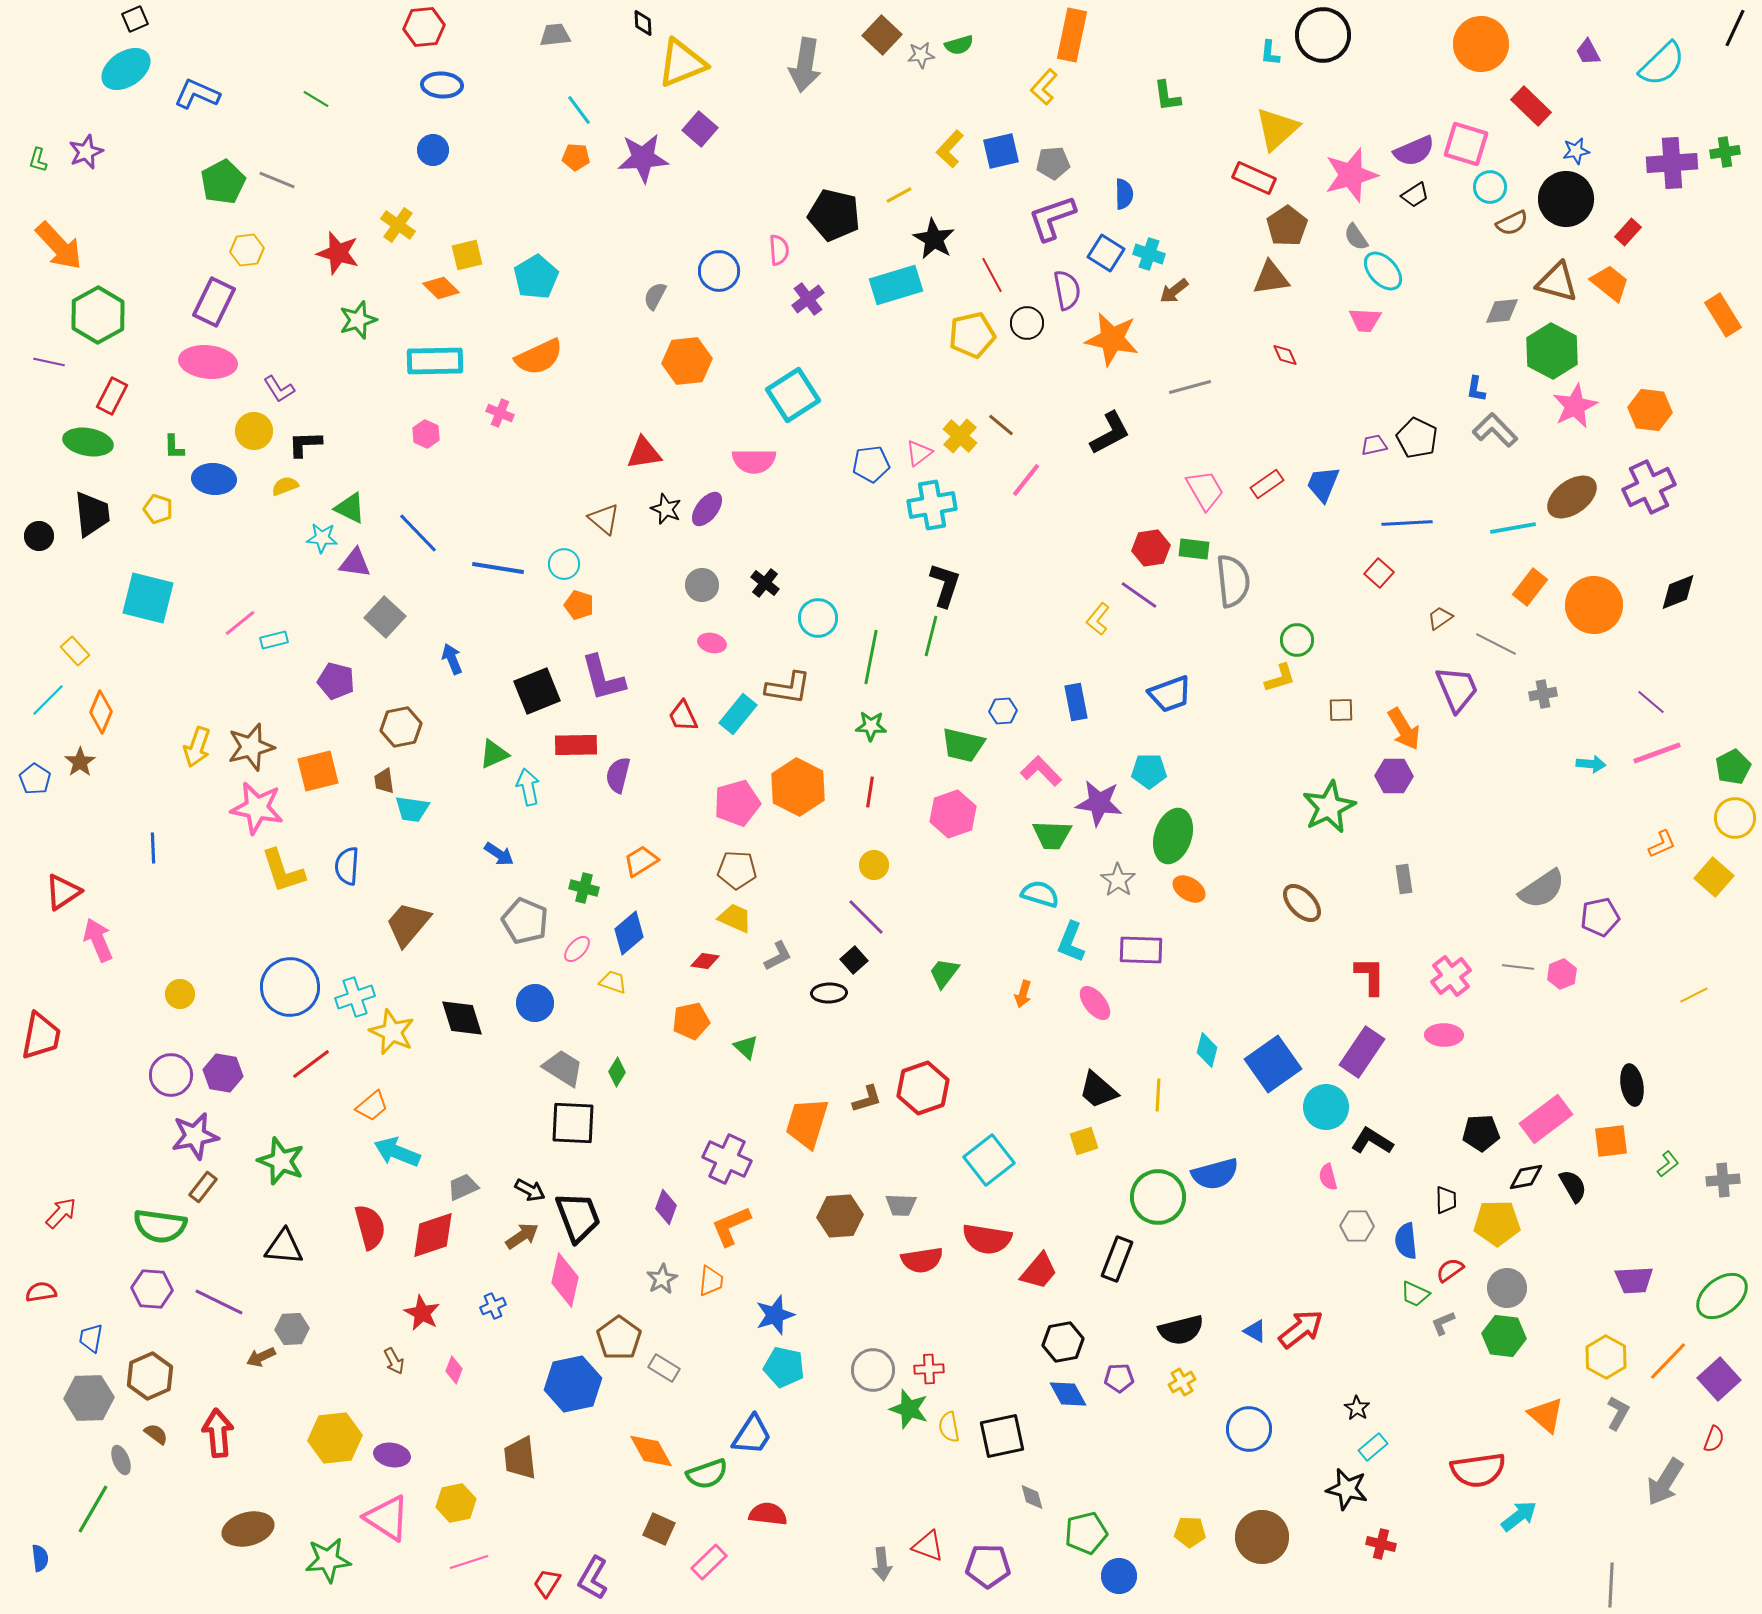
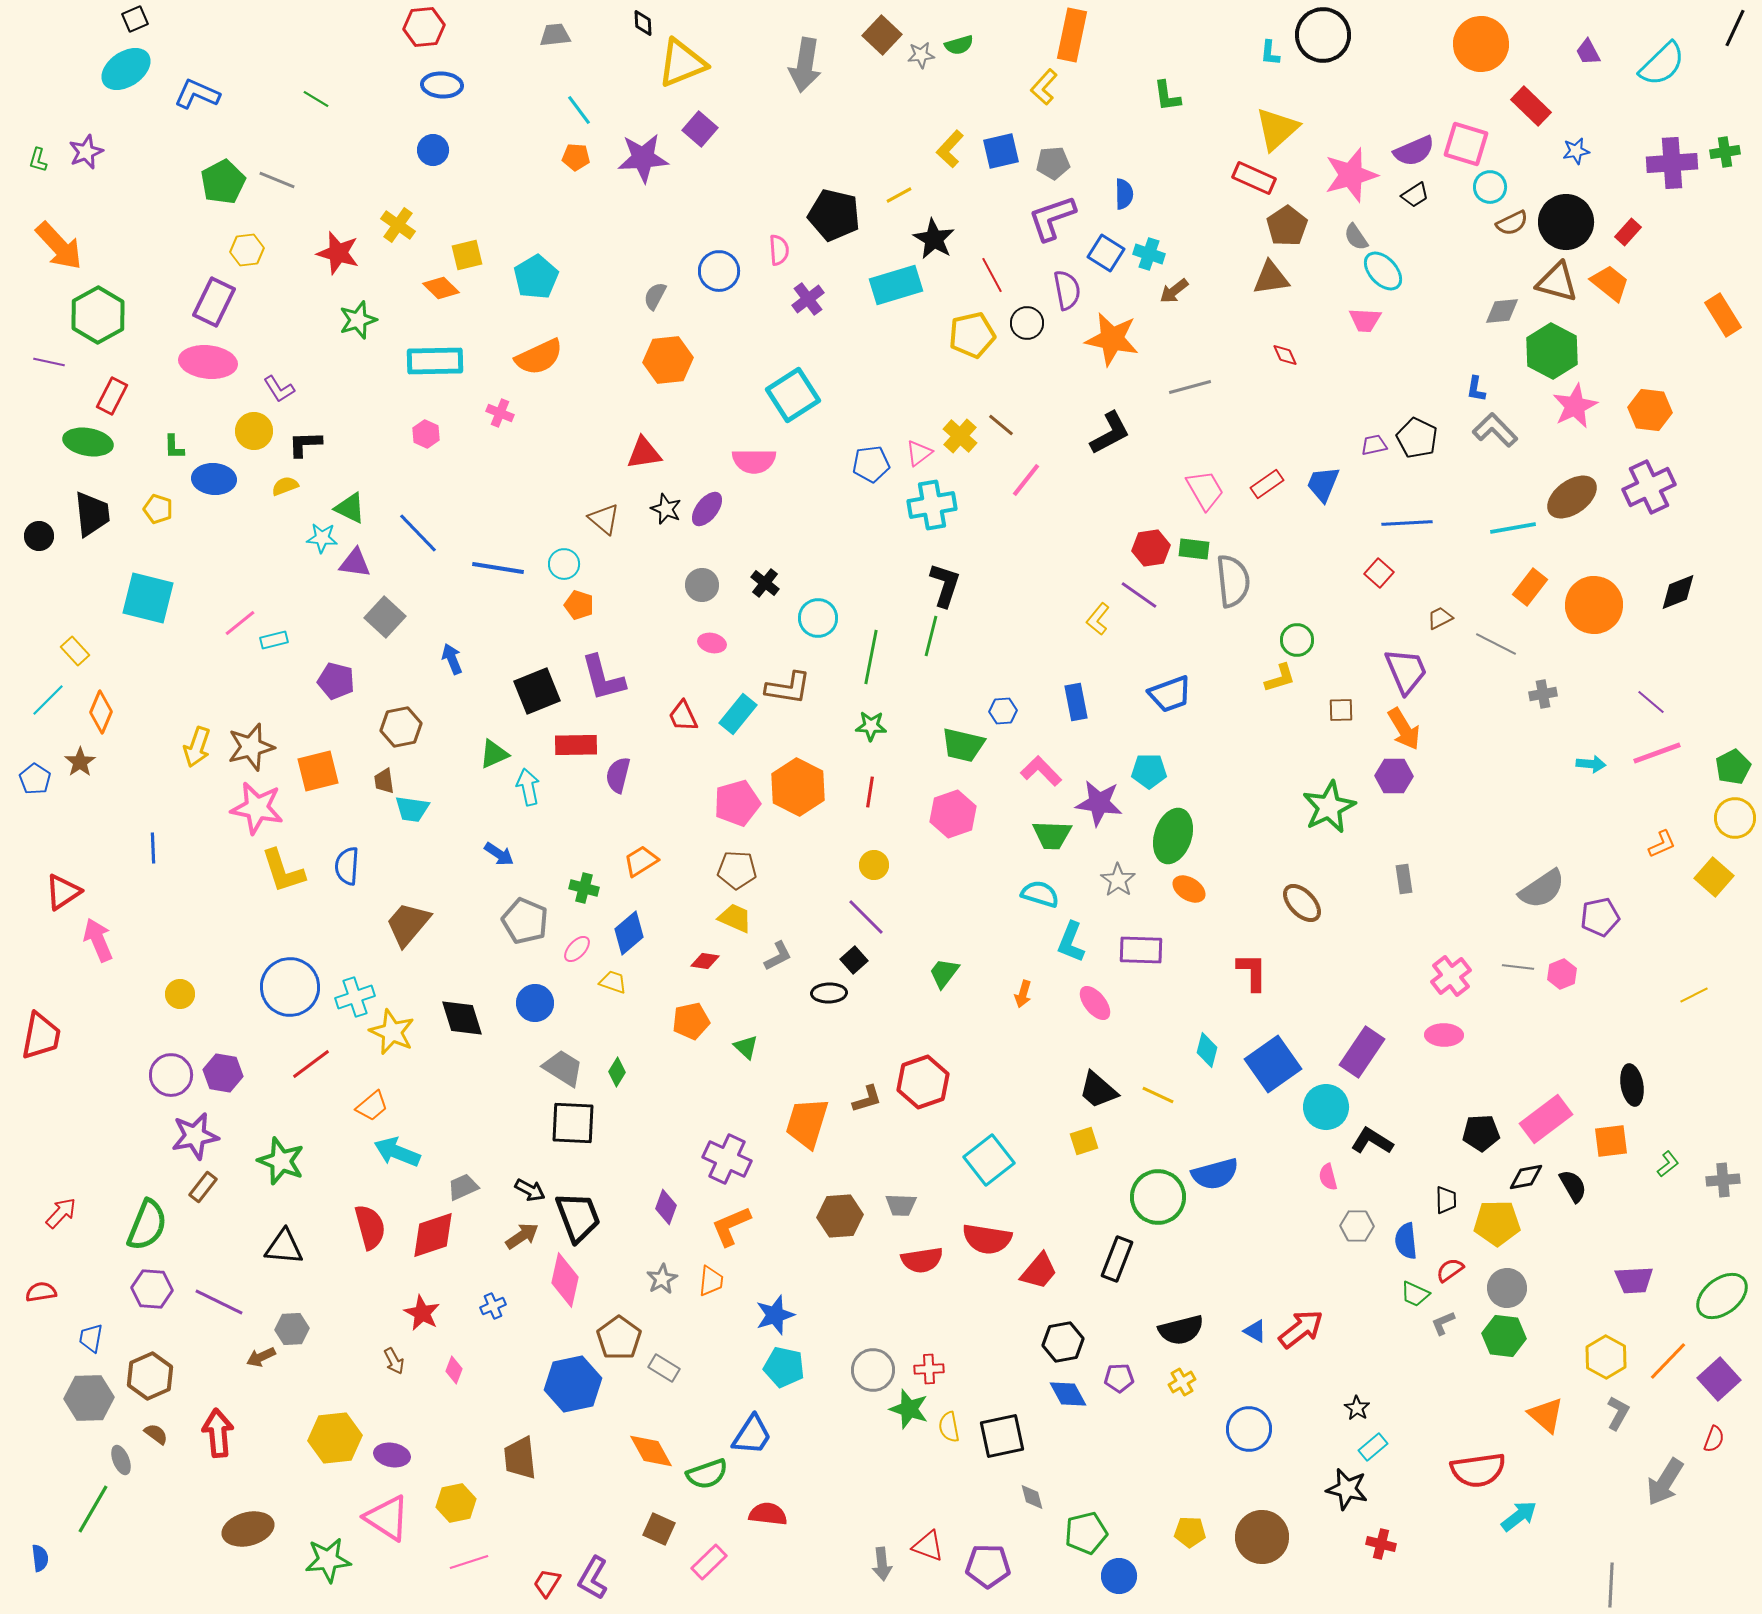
black circle at (1566, 199): moved 23 px down
orange hexagon at (687, 361): moved 19 px left, 1 px up
brown trapezoid at (1440, 618): rotated 8 degrees clockwise
purple trapezoid at (1457, 689): moved 51 px left, 18 px up
red L-shape at (1370, 976): moved 118 px left, 4 px up
red hexagon at (923, 1088): moved 6 px up
yellow line at (1158, 1095): rotated 68 degrees counterclockwise
green semicircle at (160, 1226): moved 13 px left, 1 px up; rotated 76 degrees counterclockwise
